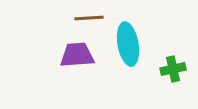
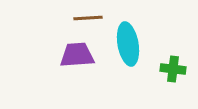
brown line: moved 1 px left
green cross: rotated 20 degrees clockwise
